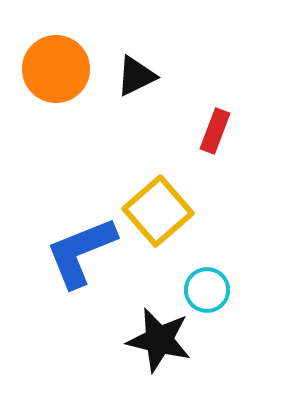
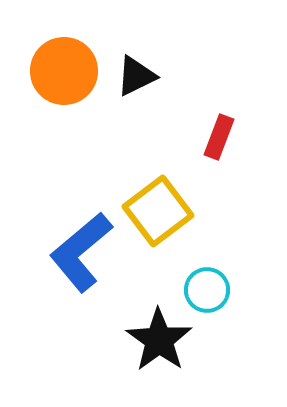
orange circle: moved 8 px right, 2 px down
red rectangle: moved 4 px right, 6 px down
yellow square: rotated 4 degrees clockwise
blue L-shape: rotated 18 degrees counterclockwise
black star: rotated 22 degrees clockwise
